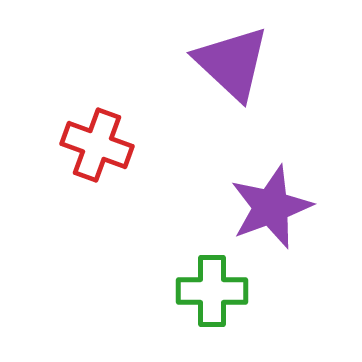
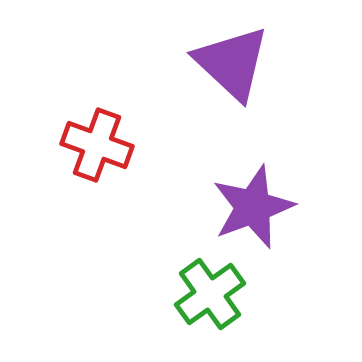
purple star: moved 18 px left
green cross: moved 2 px left, 3 px down; rotated 36 degrees counterclockwise
